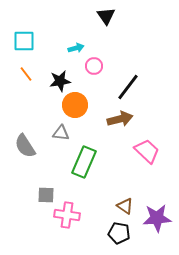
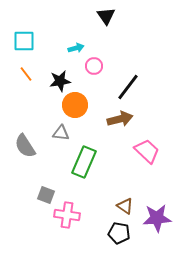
gray square: rotated 18 degrees clockwise
